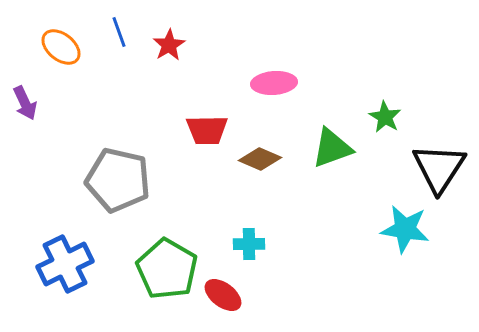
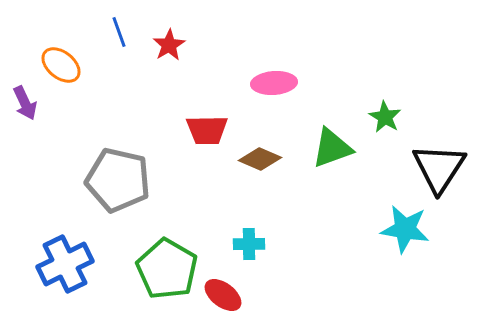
orange ellipse: moved 18 px down
